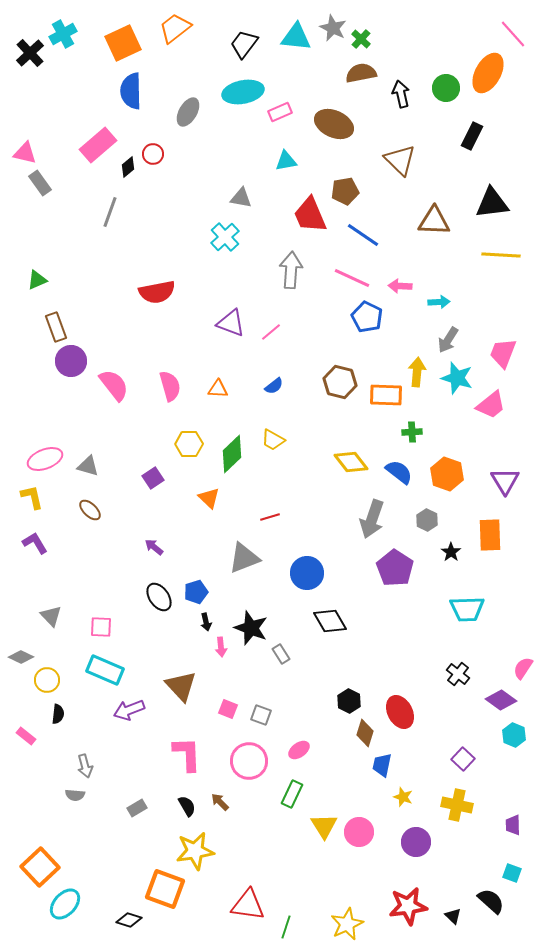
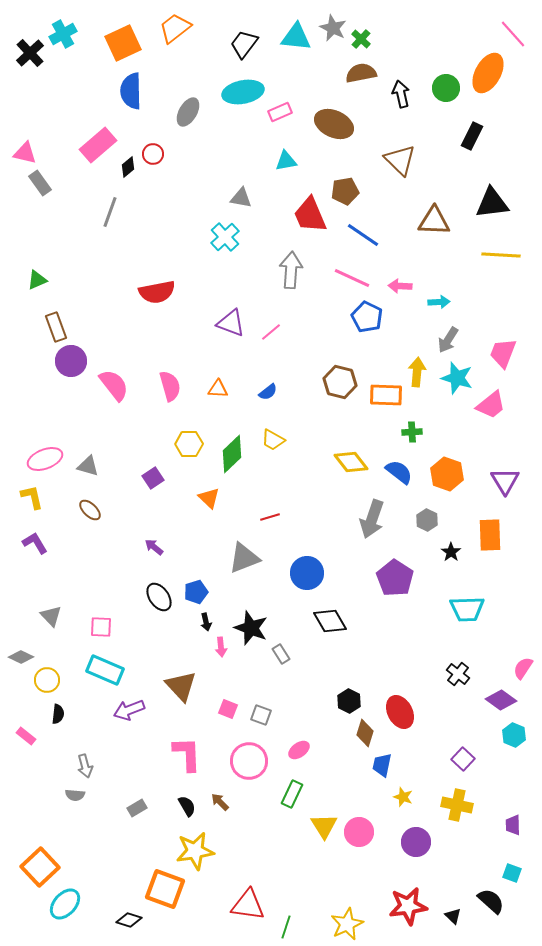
blue semicircle at (274, 386): moved 6 px left, 6 px down
purple pentagon at (395, 568): moved 10 px down
